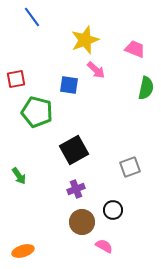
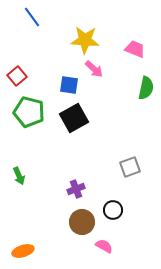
yellow star: rotated 24 degrees clockwise
pink arrow: moved 2 px left, 1 px up
red square: moved 1 px right, 3 px up; rotated 30 degrees counterclockwise
green pentagon: moved 8 px left
black square: moved 32 px up
green arrow: rotated 12 degrees clockwise
